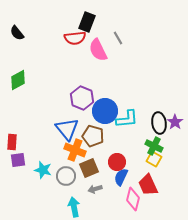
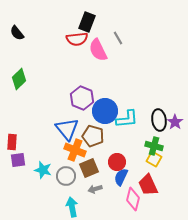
red semicircle: moved 2 px right, 1 px down
green diamond: moved 1 px right, 1 px up; rotated 15 degrees counterclockwise
black ellipse: moved 3 px up
green cross: rotated 12 degrees counterclockwise
cyan arrow: moved 2 px left
